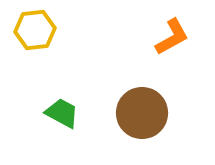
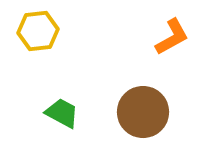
yellow hexagon: moved 3 px right, 1 px down
brown circle: moved 1 px right, 1 px up
